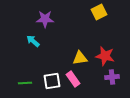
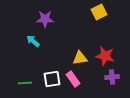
white square: moved 2 px up
